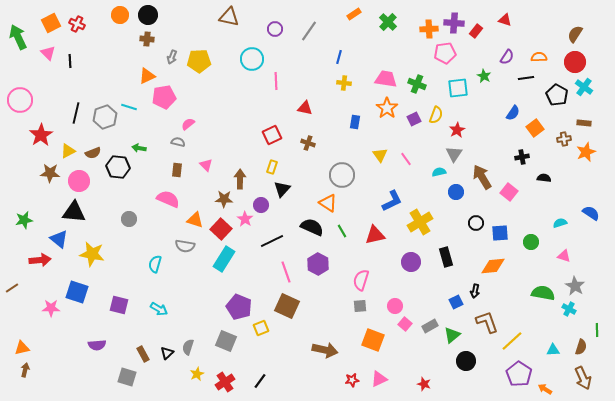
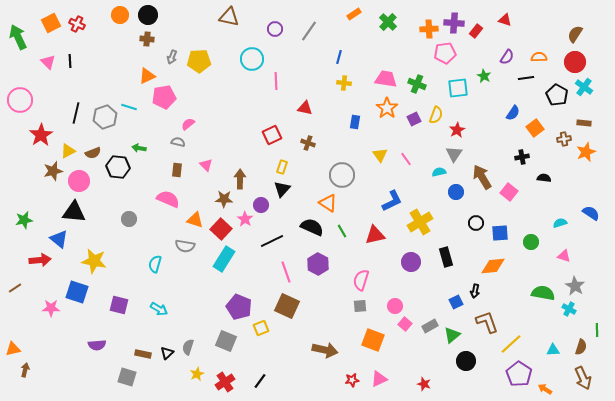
pink triangle at (48, 53): moved 9 px down
yellow rectangle at (272, 167): moved 10 px right
brown star at (50, 173): moved 3 px right, 2 px up; rotated 18 degrees counterclockwise
yellow star at (92, 254): moved 2 px right, 7 px down
brown line at (12, 288): moved 3 px right
yellow line at (512, 341): moved 1 px left, 3 px down
orange triangle at (22, 348): moved 9 px left, 1 px down
brown rectangle at (143, 354): rotated 49 degrees counterclockwise
